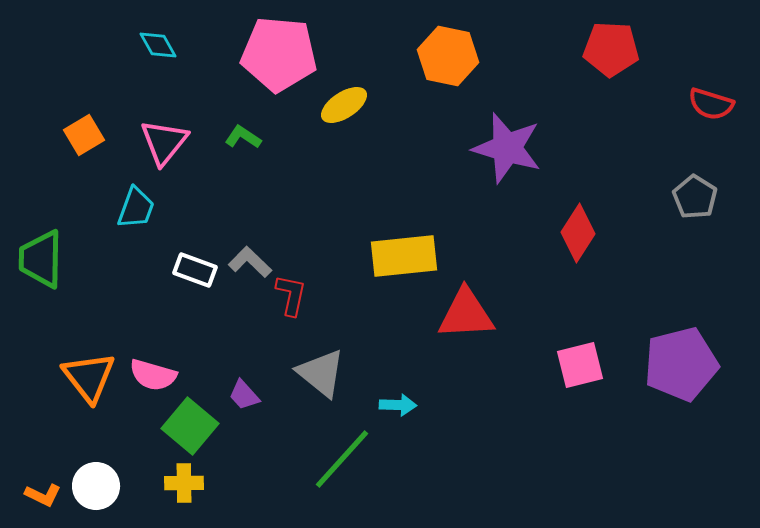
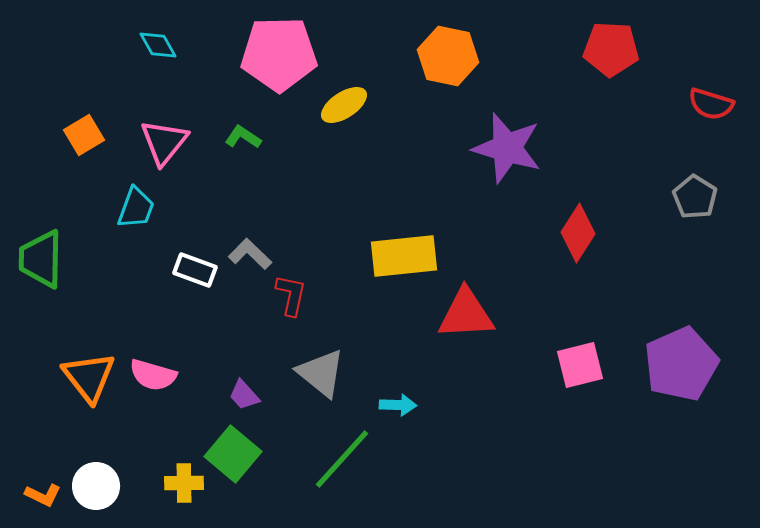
pink pentagon: rotated 6 degrees counterclockwise
gray L-shape: moved 8 px up
purple pentagon: rotated 10 degrees counterclockwise
green square: moved 43 px right, 28 px down
